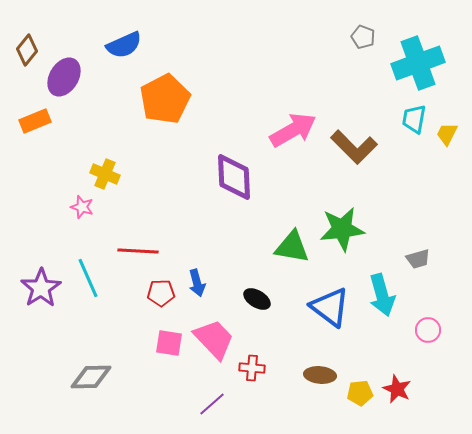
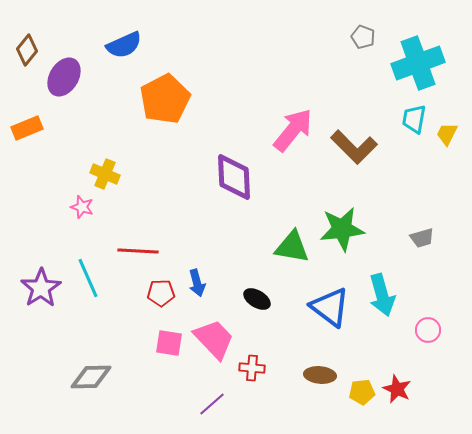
orange rectangle: moved 8 px left, 7 px down
pink arrow: rotated 21 degrees counterclockwise
gray trapezoid: moved 4 px right, 21 px up
yellow pentagon: moved 2 px right, 1 px up
